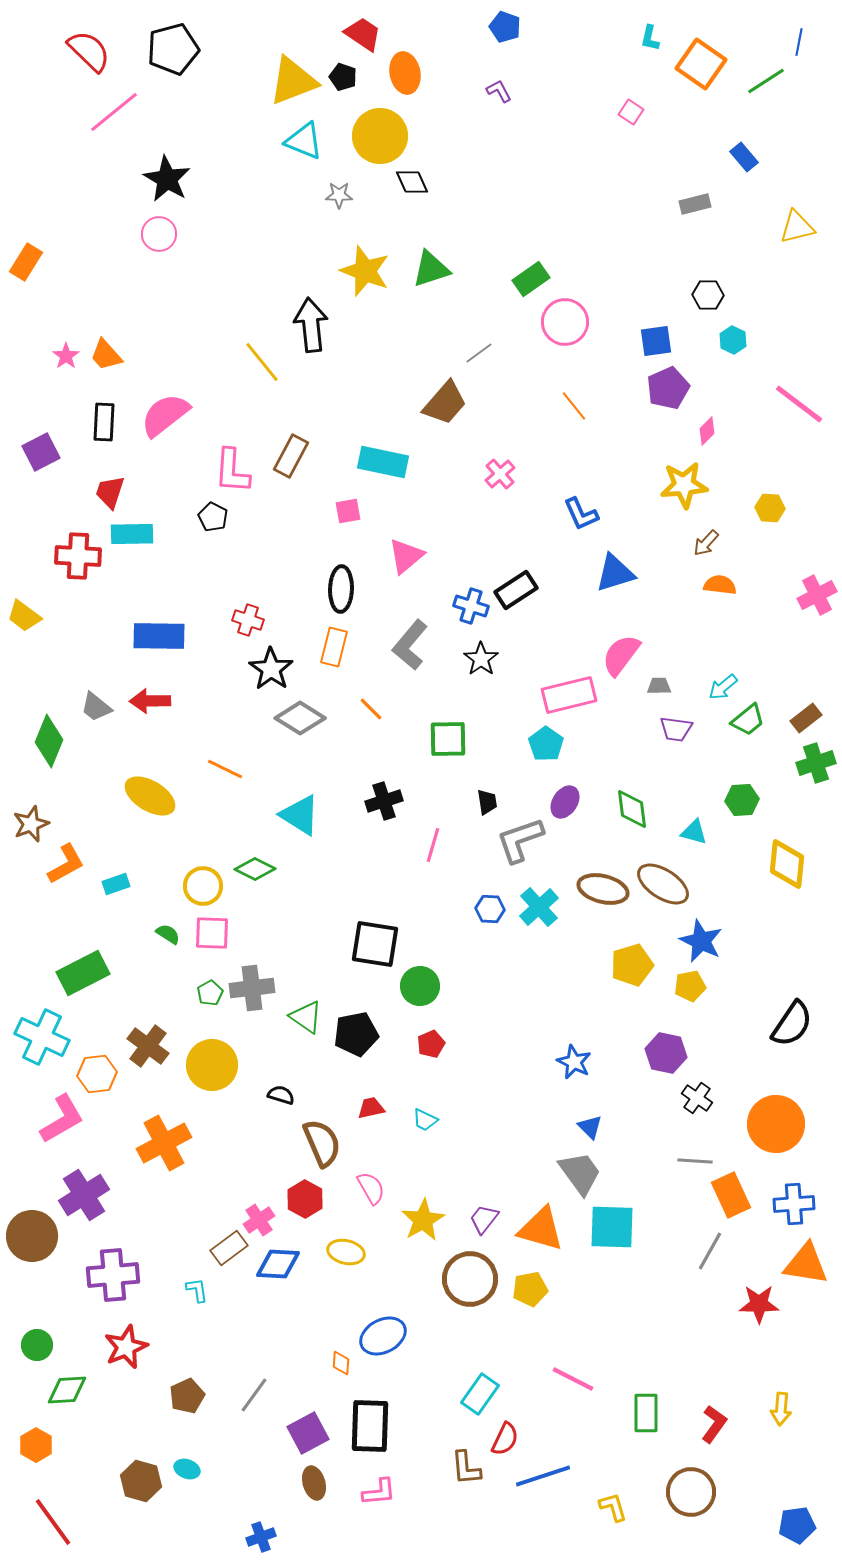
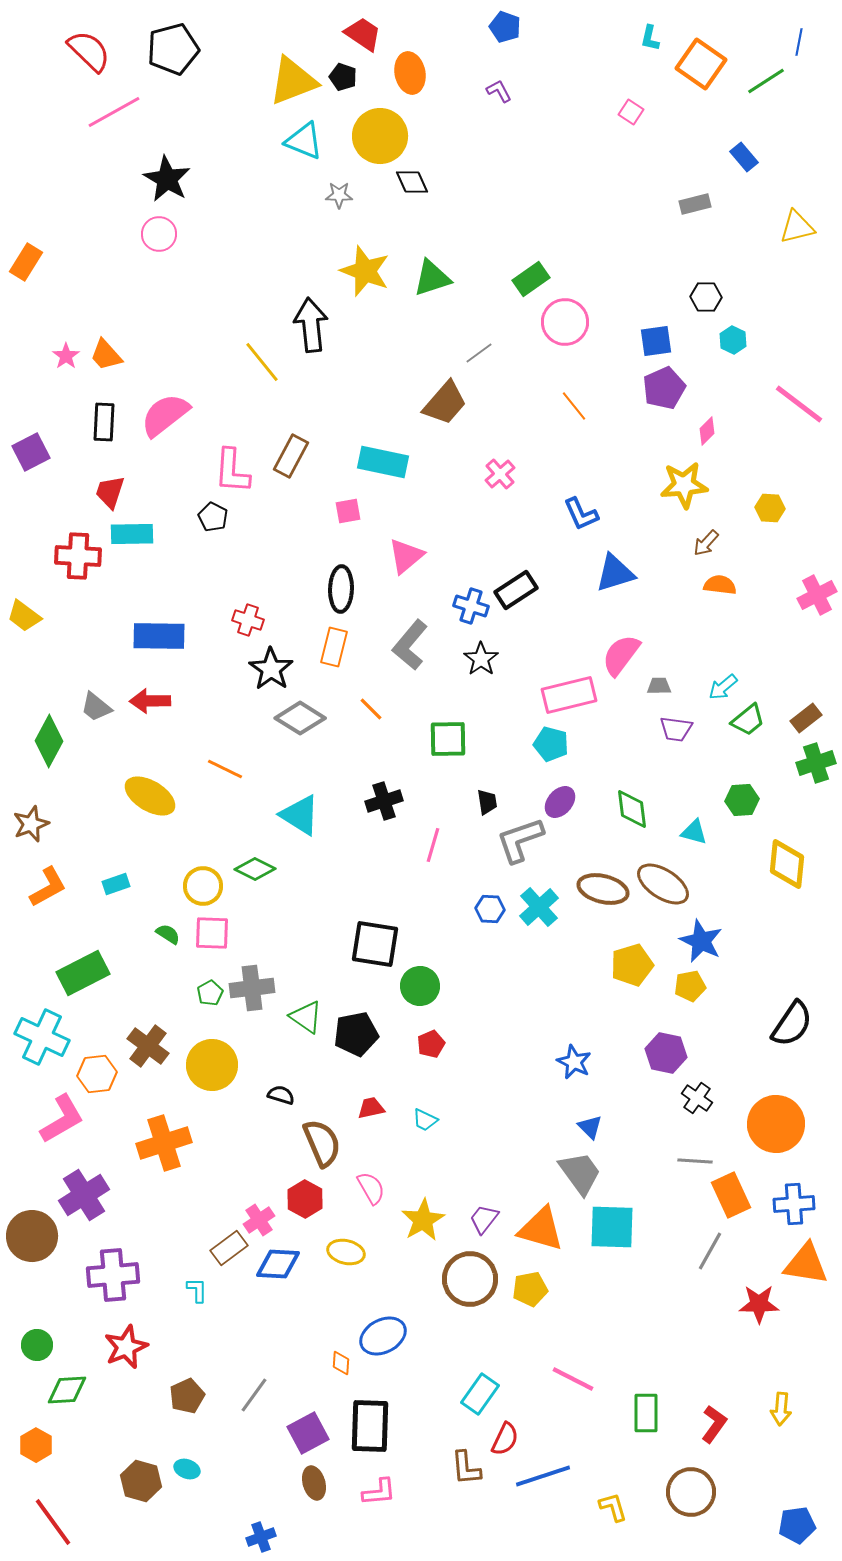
orange ellipse at (405, 73): moved 5 px right
pink line at (114, 112): rotated 10 degrees clockwise
green triangle at (431, 269): moved 1 px right, 9 px down
black hexagon at (708, 295): moved 2 px left, 2 px down
purple pentagon at (668, 388): moved 4 px left
purple square at (41, 452): moved 10 px left
green diamond at (49, 741): rotated 6 degrees clockwise
cyan pentagon at (546, 744): moved 5 px right; rotated 20 degrees counterclockwise
purple ellipse at (565, 802): moved 5 px left; rotated 8 degrees clockwise
orange L-shape at (66, 864): moved 18 px left, 23 px down
orange cross at (164, 1143): rotated 10 degrees clockwise
cyan L-shape at (197, 1290): rotated 8 degrees clockwise
